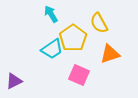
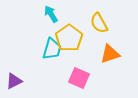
yellow pentagon: moved 4 px left
cyan trapezoid: rotated 40 degrees counterclockwise
pink square: moved 3 px down
